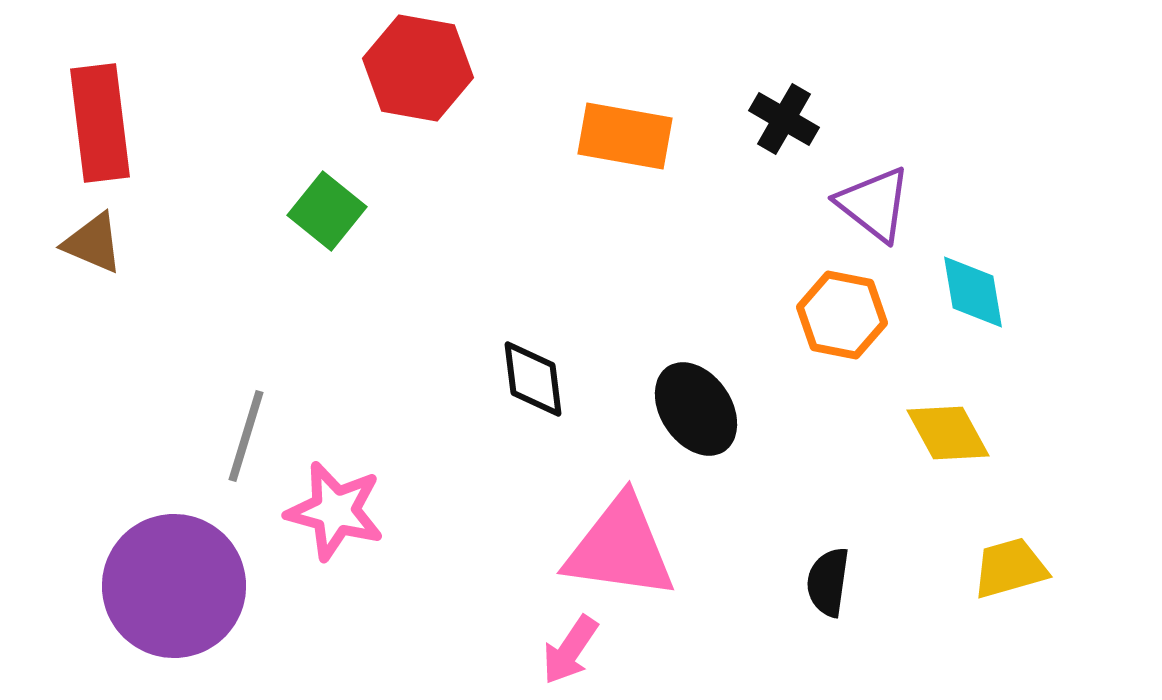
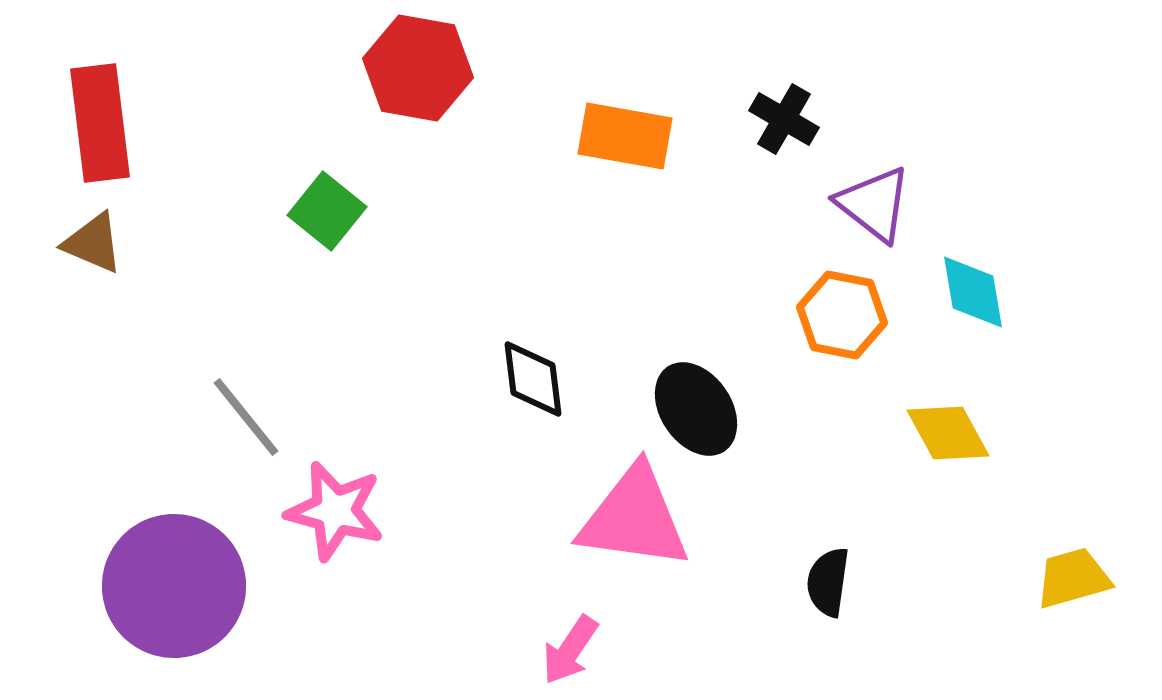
gray line: moved 19 px up; rotated 56 degrees counterclockwise
pink triangle: moved 14 px right, 30 px up
yellow trapezoid: moved 63 px right, 10 px down
